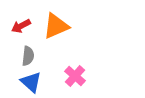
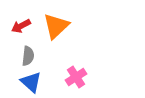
orange triangle: rotated 20 degrees counterclockwise
pink cross: moved 1 px right, 1 px down; rotated 15 degrees clockwise
